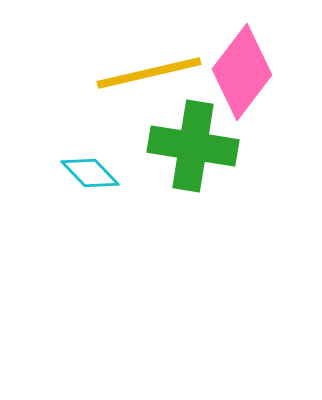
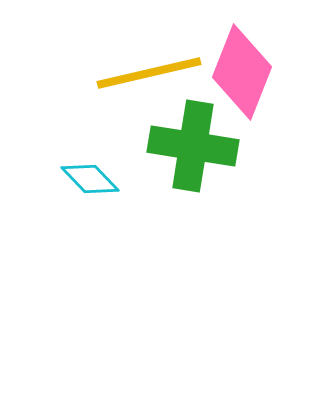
pink diamond: rotated 16 degrees counterclockwise
cyan diamond: moved 6 px down
